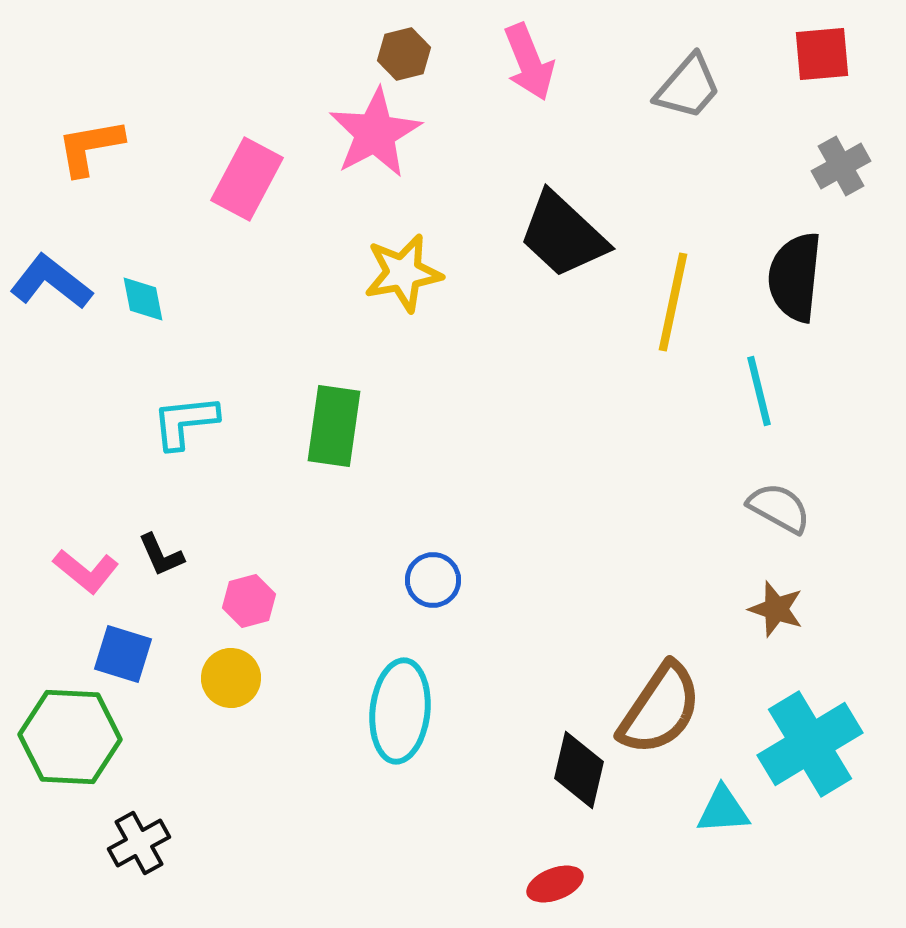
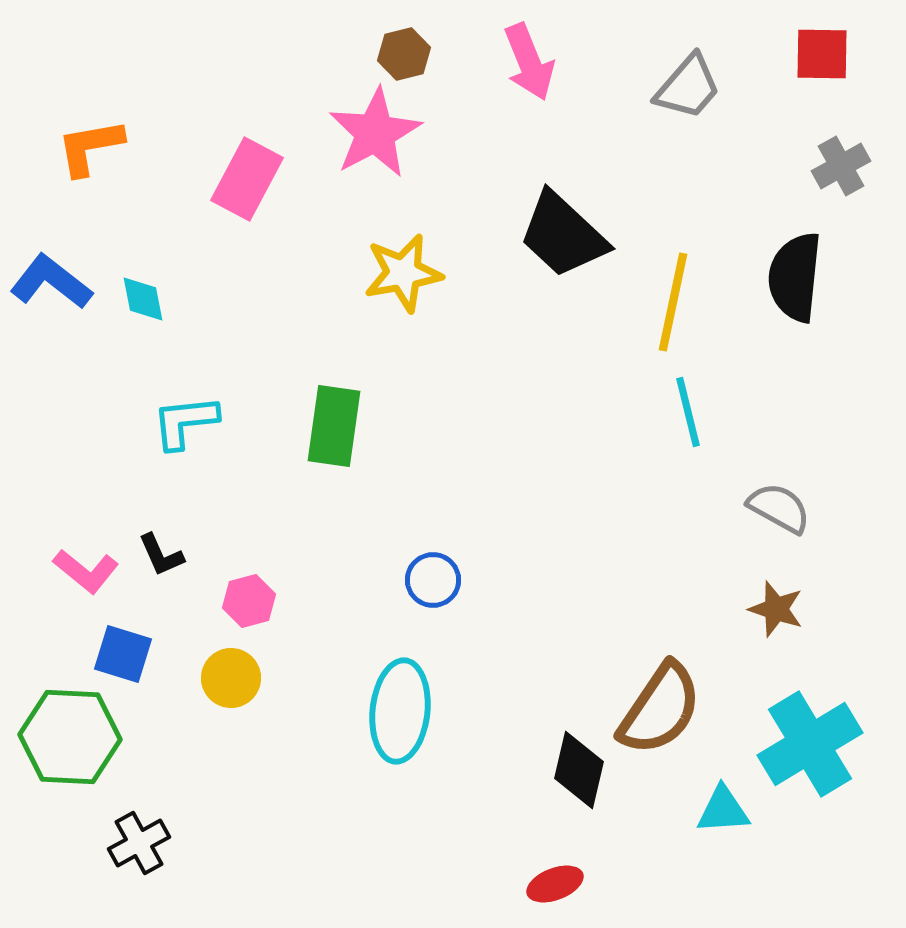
red square: rotated 6 degrees clockwise
cyan line: moved 71 px left, 21 px down
